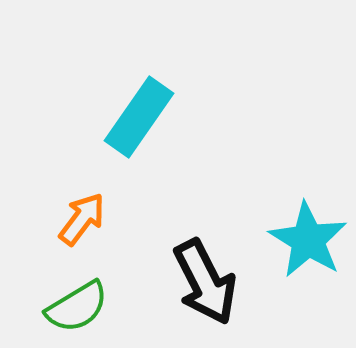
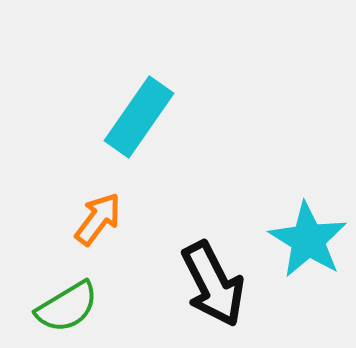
orange arrow: moved 16 px right
black arrow: moved 8 px right, 2 px down
green semicircle: moved 10 px left
